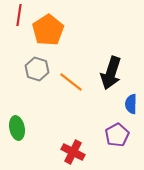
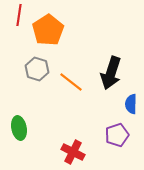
green ellipse: moved 2 px right
purple pentagon: rotated 10 degrees clockwise
